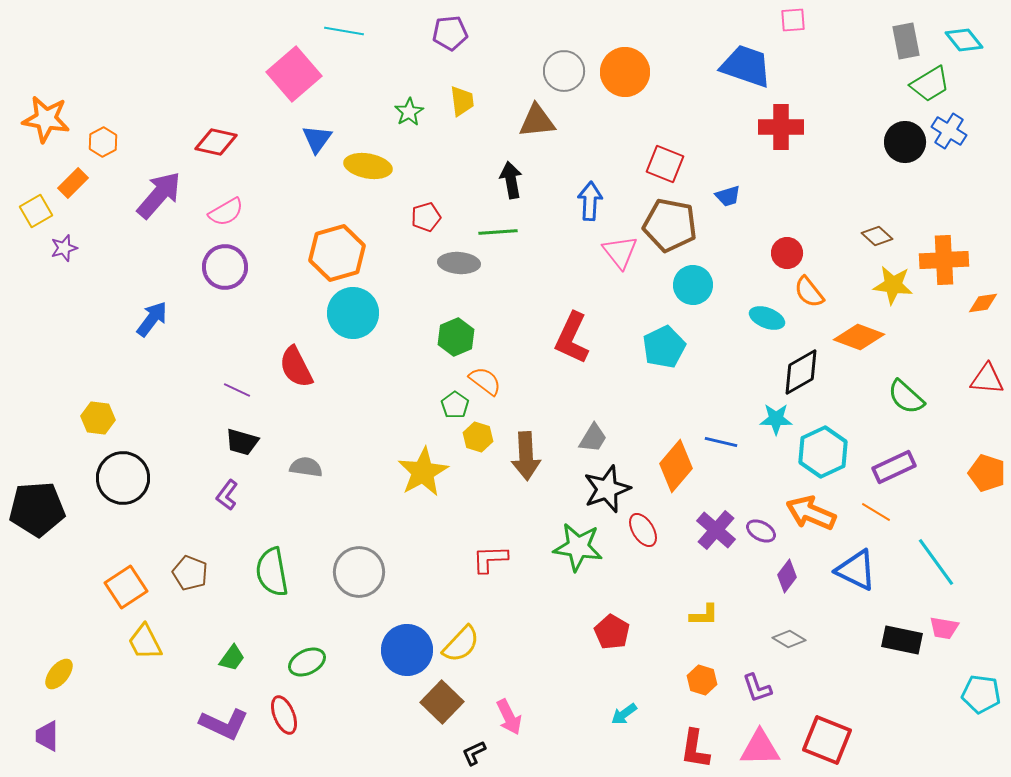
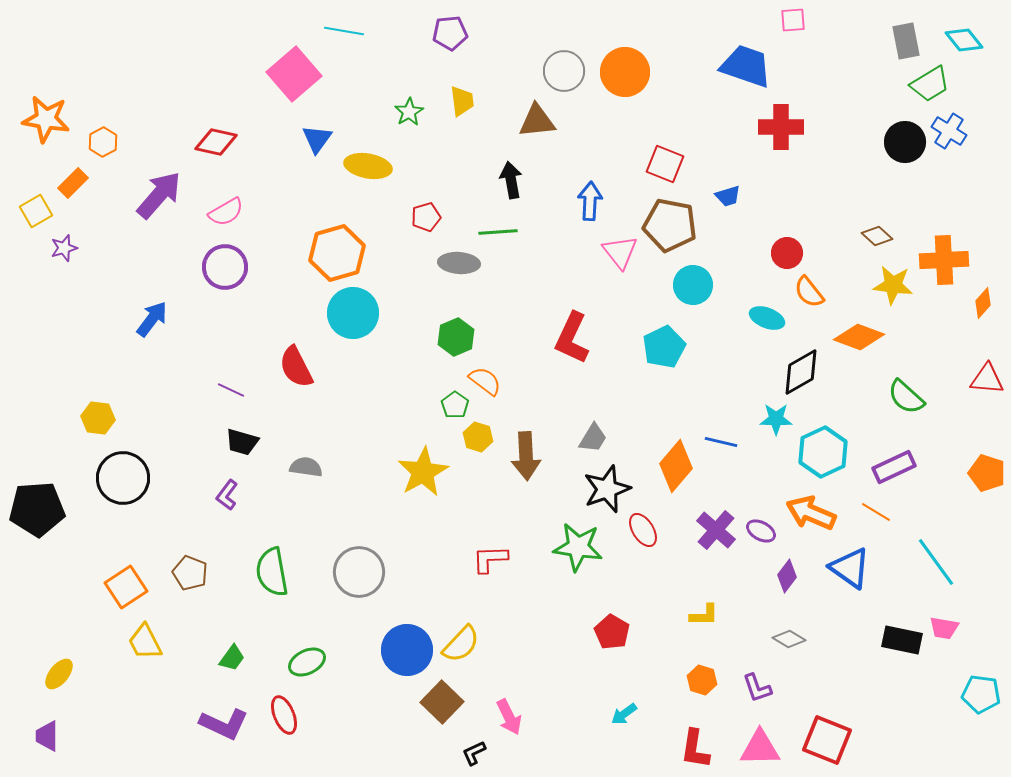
orange diamond at (983, 303): rotated 40 degrees counterclockwise
purple line at (237, 390): moved 6 px left
blue triangle at (856, 570): moved 6 px left, 2 px up; rotated 9 degrees clockwise
